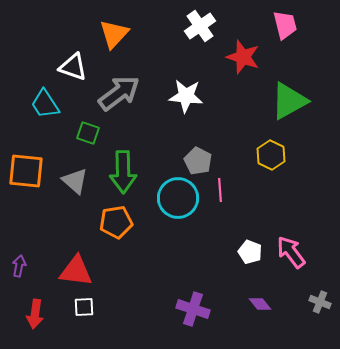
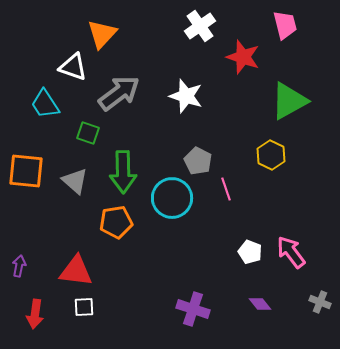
orange triangle: moved 12 px left
white star: rotated 12 degrees clockwise
pink line: moved 6 px right, 1 px up; rotated 15 degrees counterclockwise
cyan circle: moved 6 px left
